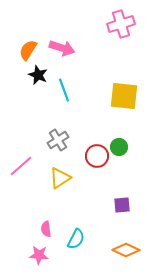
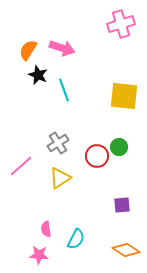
gray cross: moved 3 px down
orange diamond: rotated 8 degrees clockwise
